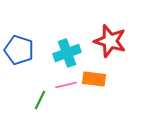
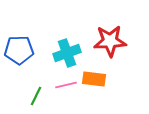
red star: rotated 20 degrees counterclockwise
blue pentagon: rotated 20 degrees counterclockwise
green line: moved 4 px left, 4 px up
